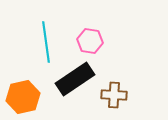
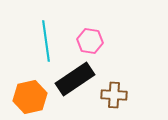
cyan line: moved 1 px up
orange hexagon: moved 7 px right
